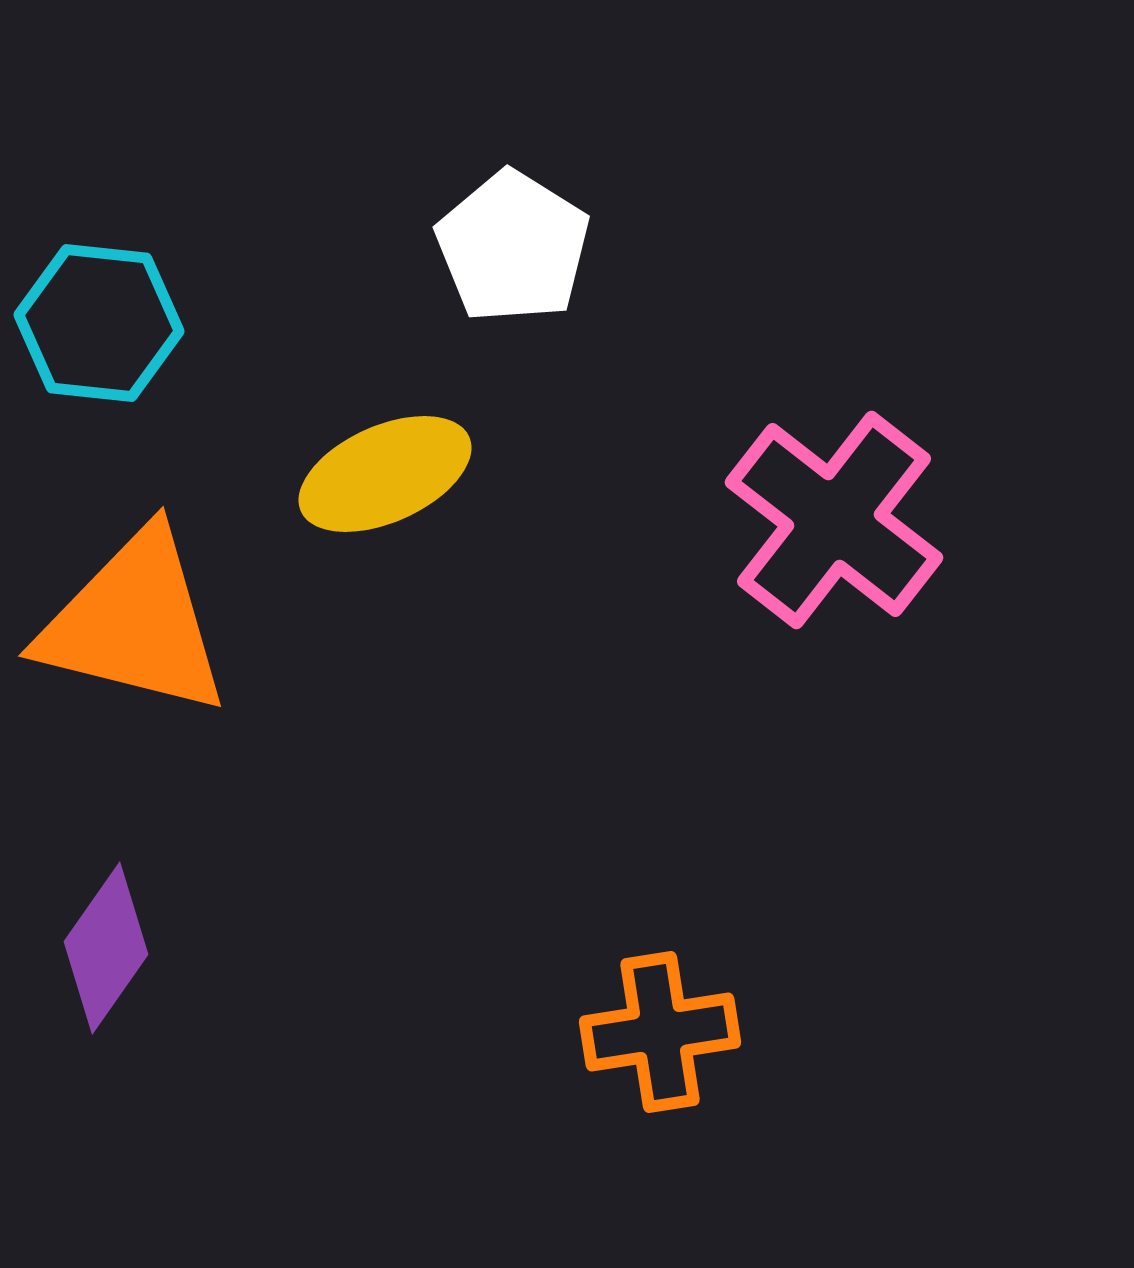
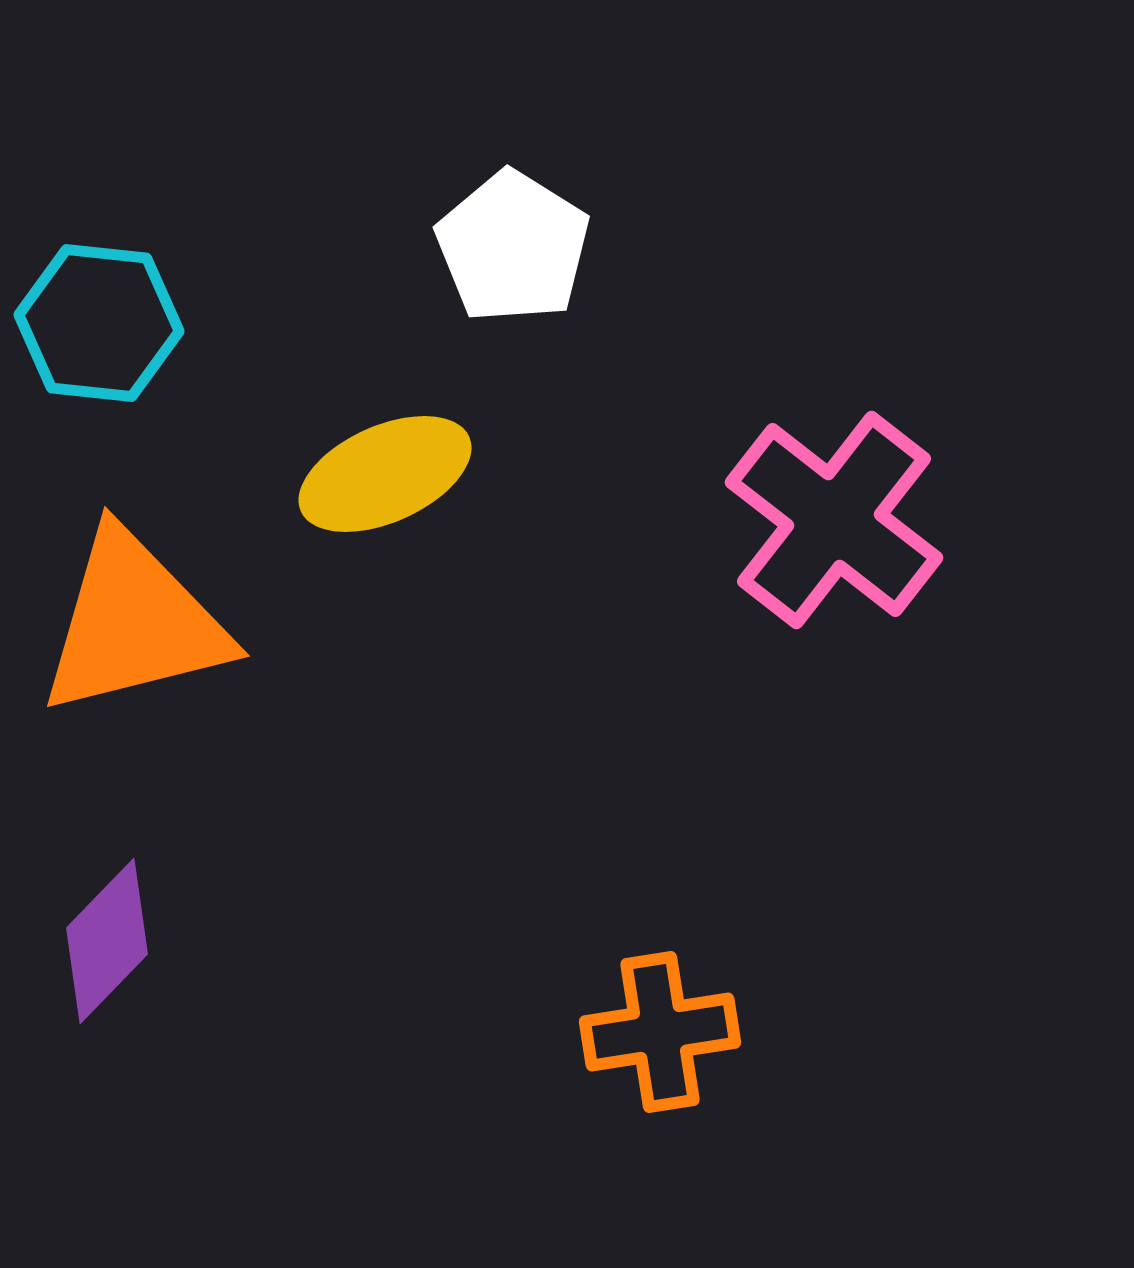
orange triangle: rotated 28 degrees counterclockwise
purple diamond: moved 1 px right, 7 px up; rotated 9 degrees clockwise
